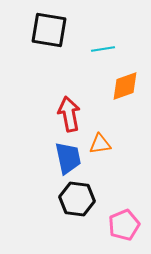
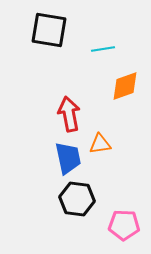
pink pentagon: rotated 24 degrees clockwise
